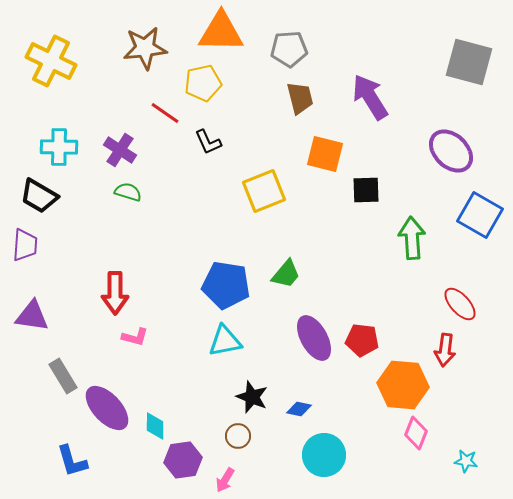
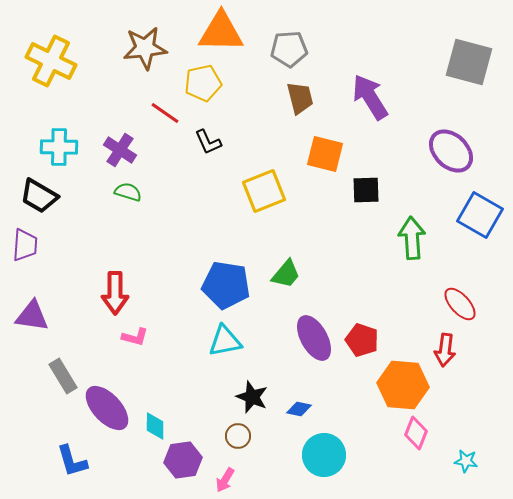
red pentagon at (362, 340): rotated 12 degrees clockwise
